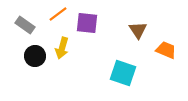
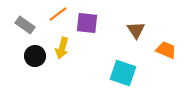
brown triangle: moved 2 px left
